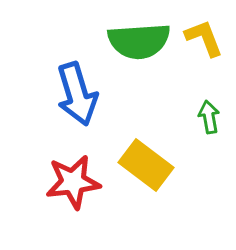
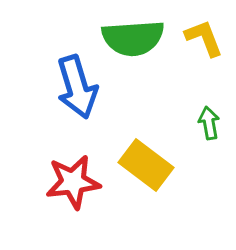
green semicircle: moved 6 px left, 3 px up
blue arrow: moved 7 px up
green arrow: moved 6 px down
